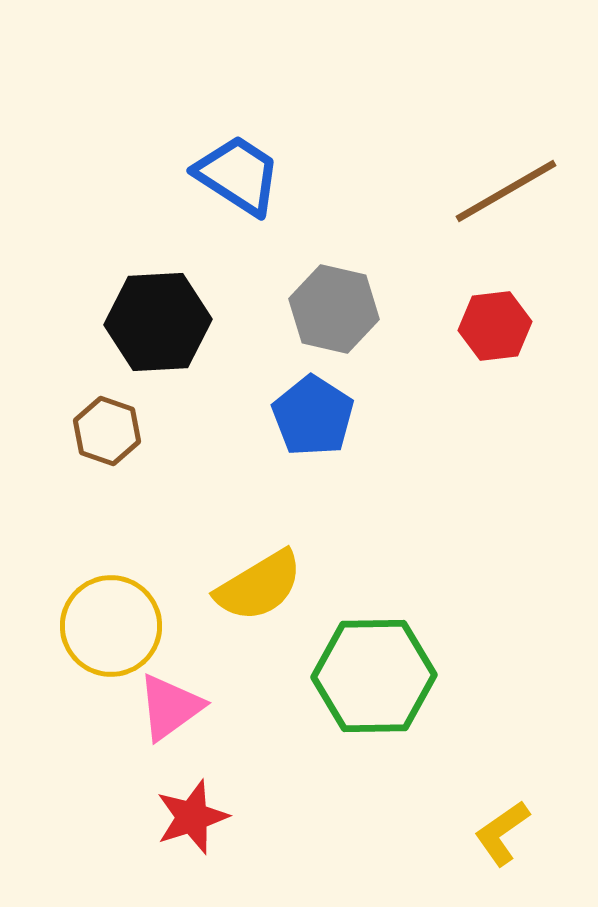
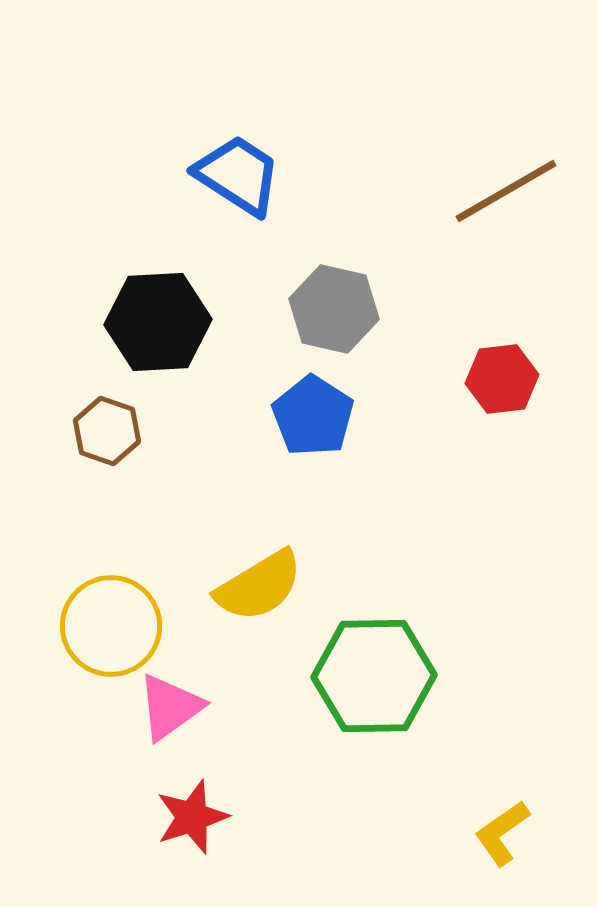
red hexagon: moved 7 px right, 53 px down
